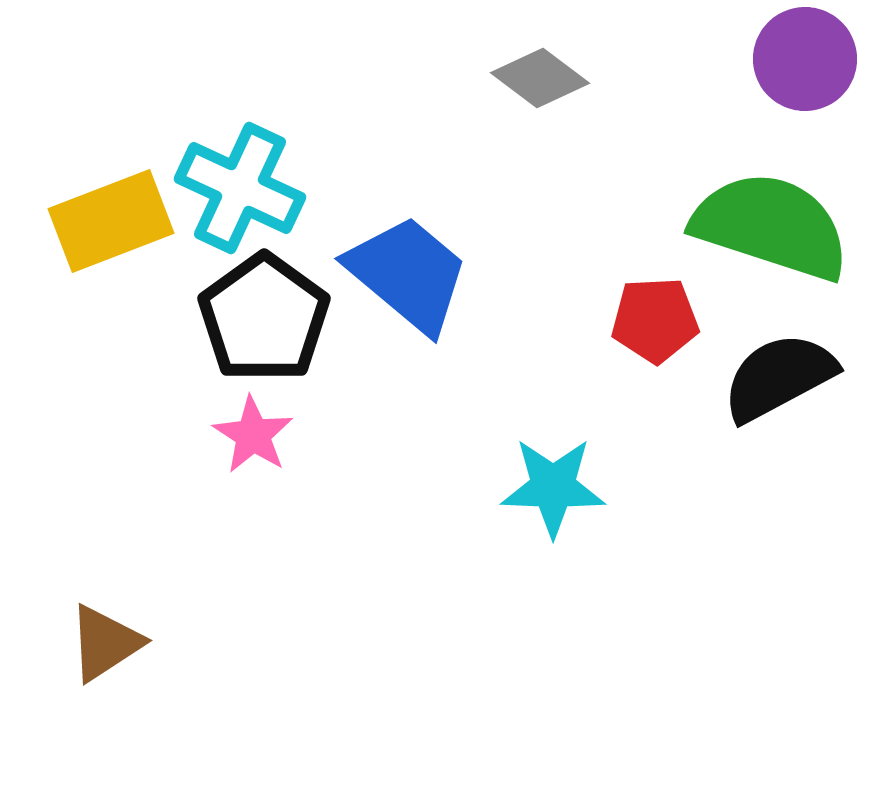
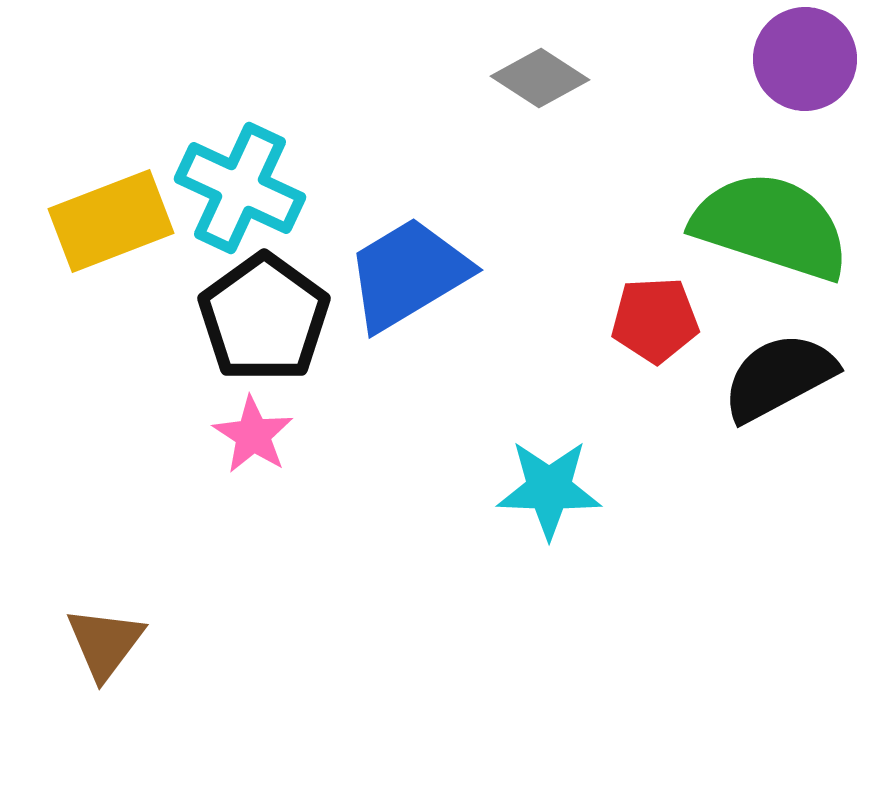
gray diamond: rotated 4 degrees counterclockwise
blue trapezoid: rotated 71 degrees counterclockwise
cyan star: moved 4 px left, 2 px down
brown triangle: rotated 20 degrees counterclockwise
